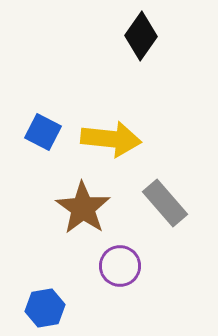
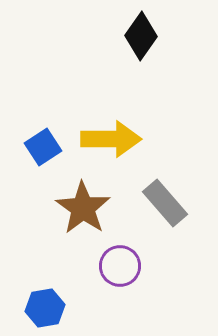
blue square: moved 15 px down; rotated 30 degrees clockwise
yellow arrow: rotated 6 degrees counterclockwise
